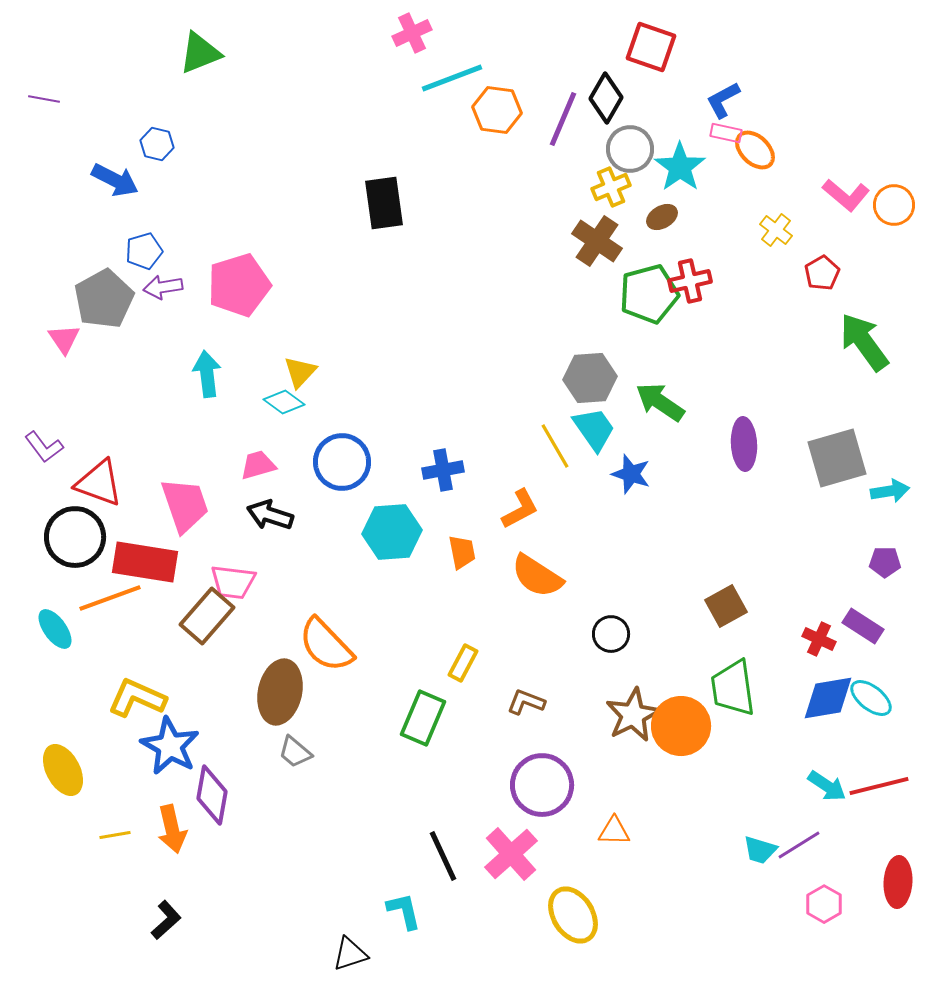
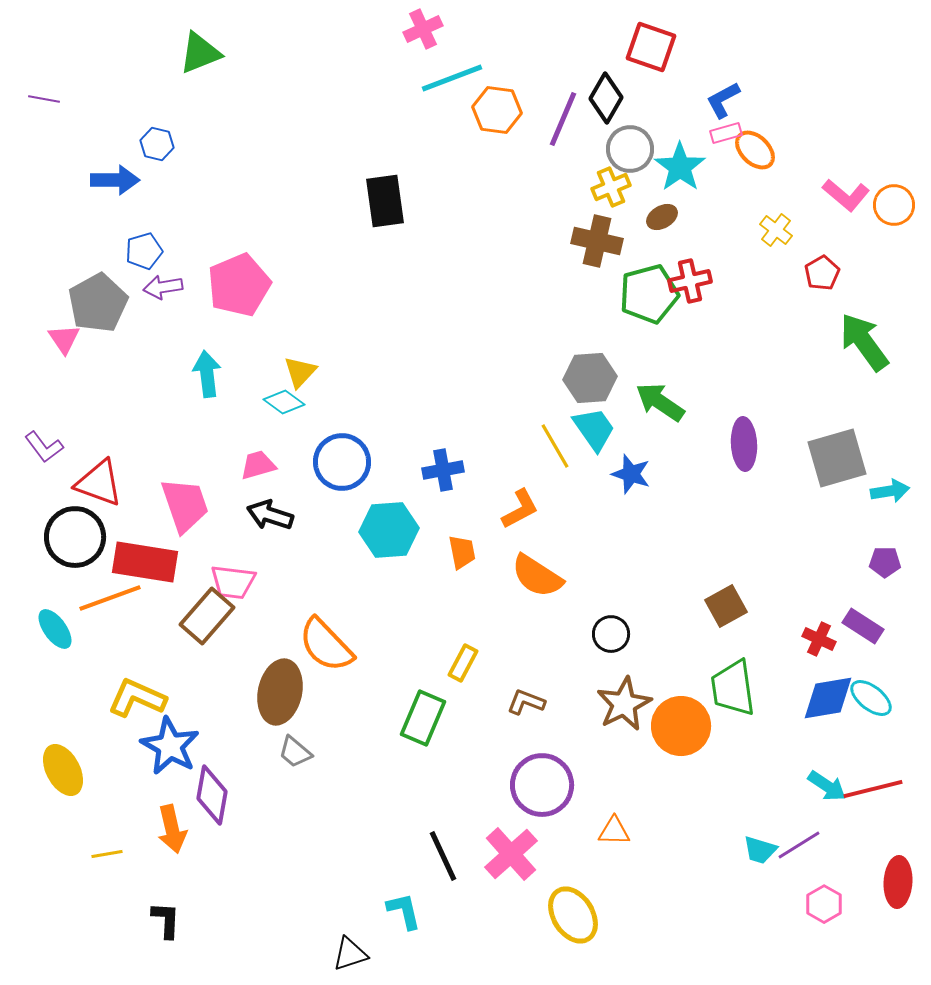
pink cross at (412, 33): moved 11 px right, 4 px up
pink rectangle at (726, 133): rotated 28 degrees counterclockwise
blue arrow at (115, 180): rotated 27 degrees counterclockwise
black rectangle at (384, 203): moved 1 px right, 2 px up
brown cross at (597, 241): rotated 21 degrees counterclockwise
pink pentagon at (239, 285): rotated 6 degrees counterclockwise
gray pentagon at (104, 299): moved 6 px left, 4 px down
cyan hexagon at (392, 532): moved 3 px left, 2 px up
brown star at (633, 715): moved 9 px left, 11 px up
red line at (879, 786): moved 6 px left, 3 px down
yellow line at (115, 835): moved 8 px left, 19 px down
black L-shape at (166, 920): rotated 45 degrees counterclockwise
